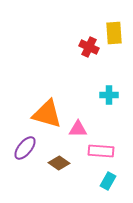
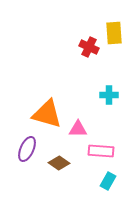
purple ellipse: moved 2 px right, 1 px down; rotated 15 degrees counterclockwise
